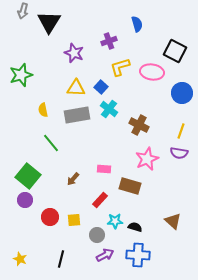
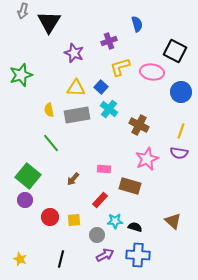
blue circle: moved 1 px left, 1 px up
yellow semicircle: moved 6 px right
